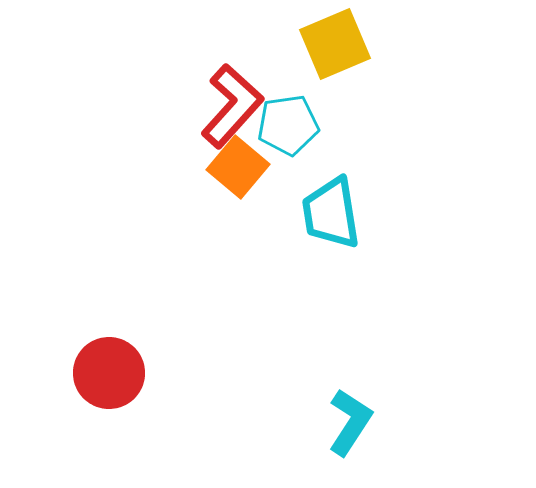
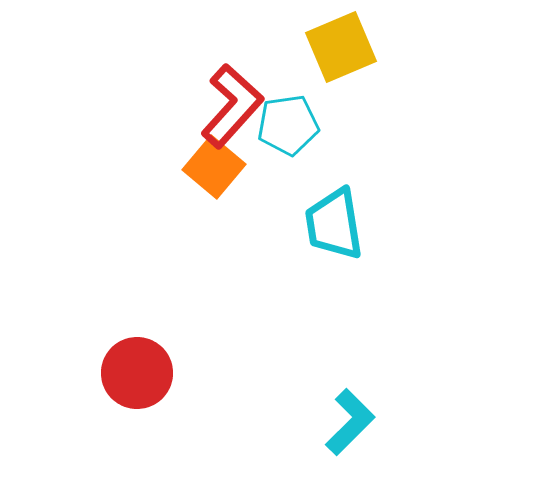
yellow square: moved 6 px right, 3 px down
orange square: moved 24 px left
cyan trapezoid: moved 3 px right, 11 px down
red circle: moved 28 px right
cyan L-shape: rotated 12 degrees clockwise
